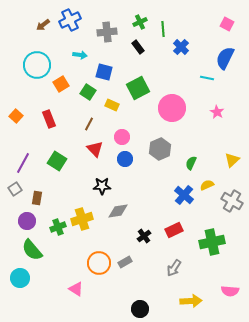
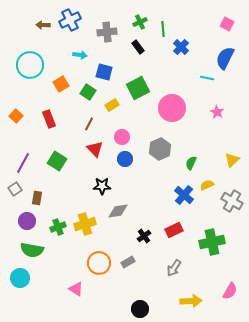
brown arrow at (43, 25): rotated 40 degrees clockwise
cyan circle at (37, 65): moved 7 px left
yellow rectangle at (112, 105): rotated 56 degrees counterclockwise
yellow cross at (82, 219): moved 3 px right, 5 px down
green semicircle at (32, 250): rotated 40 degrees counterclockwise
gray rectangle at (125, 262): moved 3 px right
pink semicircle at (230, 291): rotated 66 degrees counterclockwise
